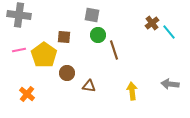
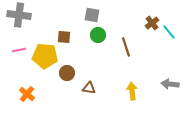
brown line: moved 12 px right, 3 px up
yellow pentagon: moved 1 px right, 1 px down; rotated 30 degrees counterclockwise
brown triangle: moved 2 px down
